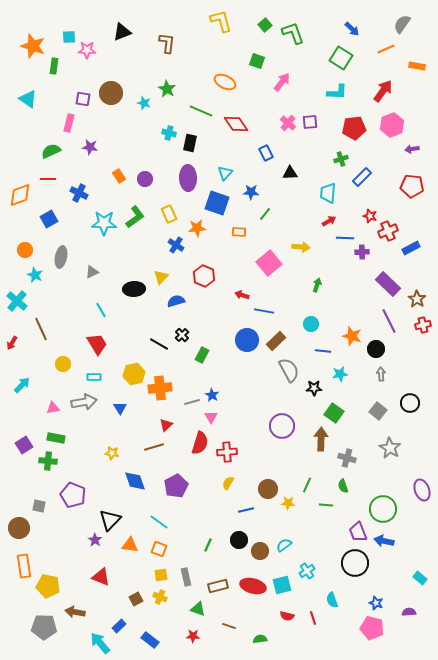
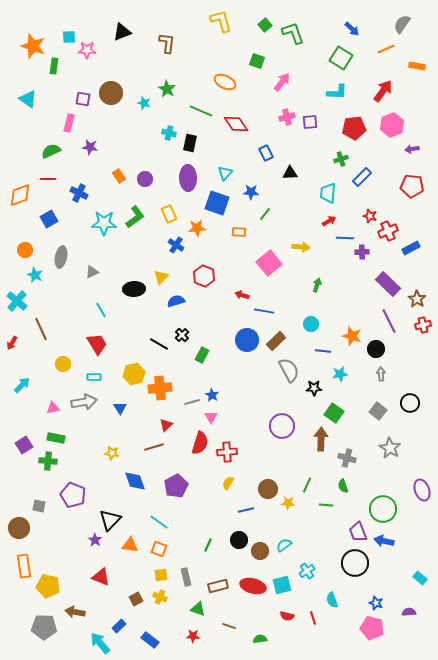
pink cross at (288, 123): moved 1 px left, 6 px up; rotated 35 degrees clockwise
